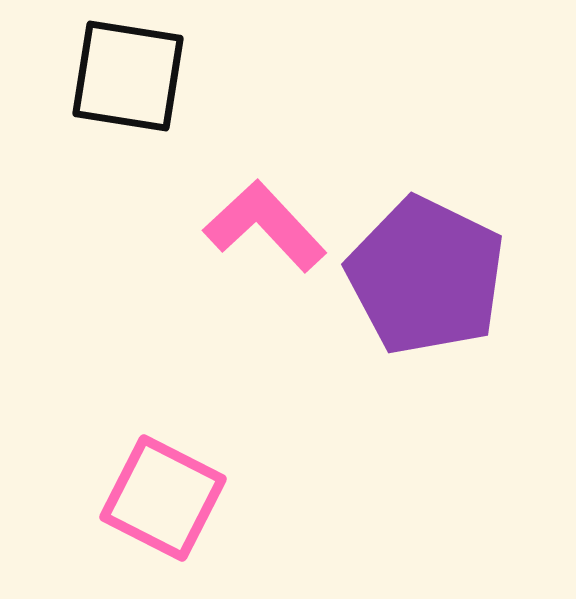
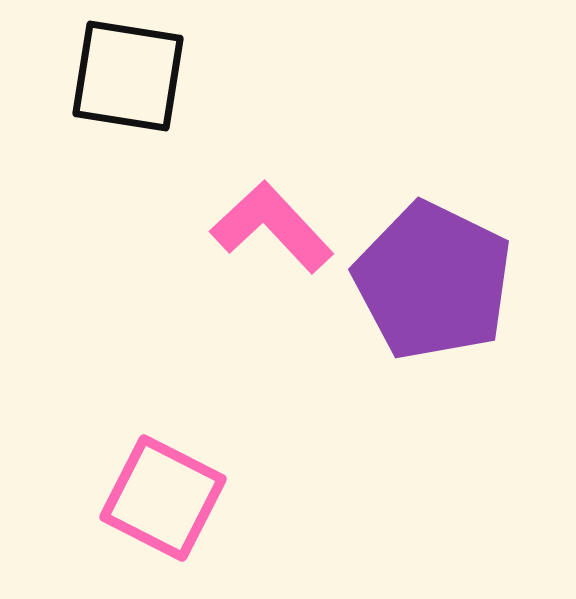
pink L-shape: moved 7 px right, 1 px down
purple pentagon: moved 7 px right, 5 px down
